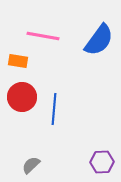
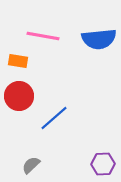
blue semicircle: moved 1 px up; rotated 48 degrees clockwise
red circle: moved 3 px left, 1 px up
blue line: moved 9 px down; rotated 44 degrees clockwise
purple hexagon: moved 1 px right, 2 px down
